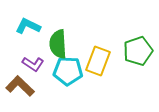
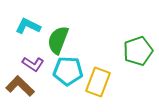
green semicircle: moved 4 px up; rotated 24 degrees clockwise
yellow rectangle: moved 21 px down
